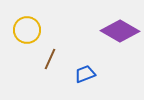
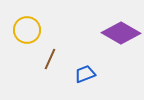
purple diamond: moved 1 px right, 2 px down
